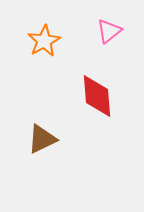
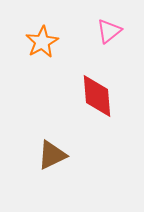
orange star: moved 2 px left, 1 px down
brown triangle: moved 10 px right, 16 px down
